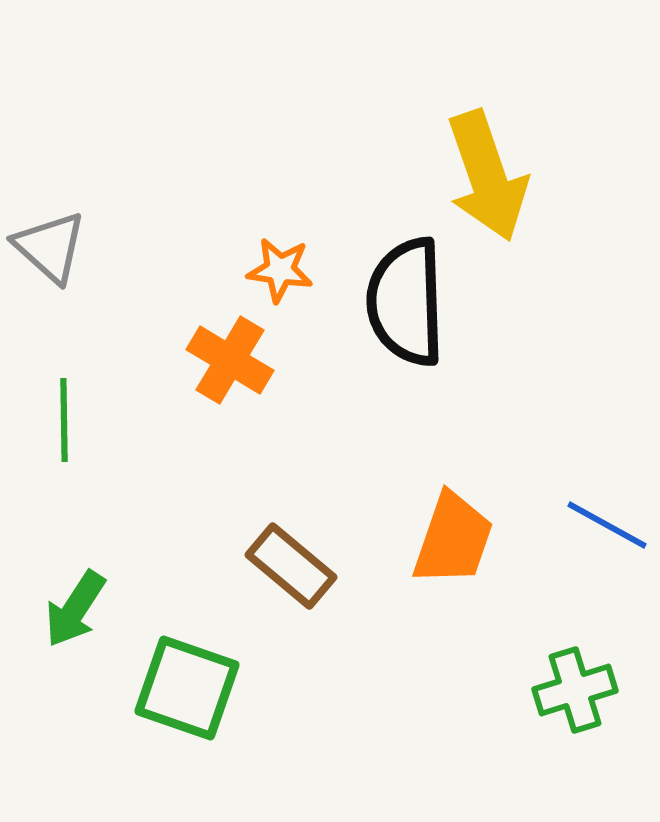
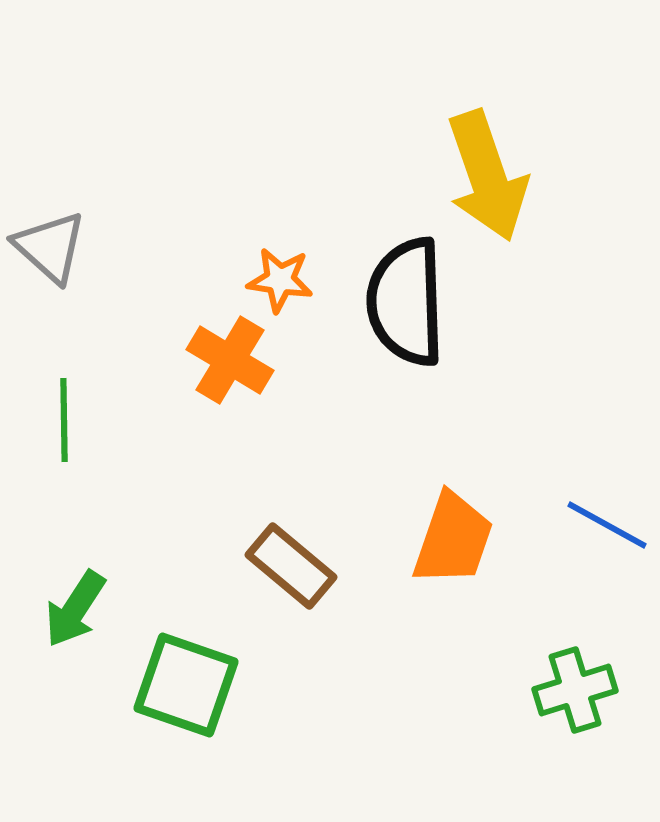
orange star: moved 10 px down
green square: moved 1 px left, 3 px up
